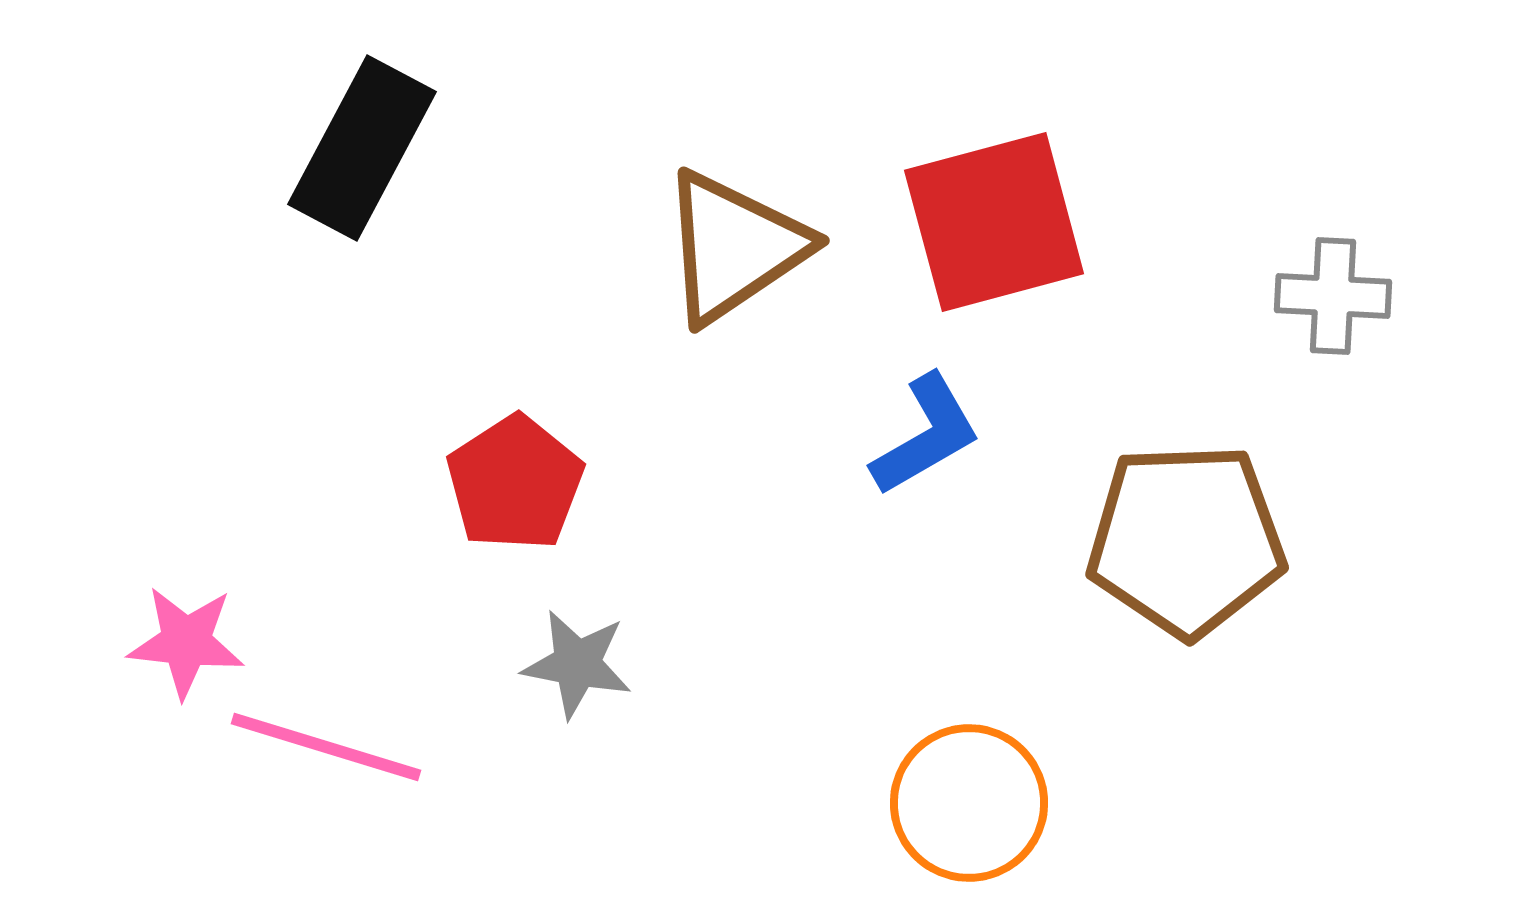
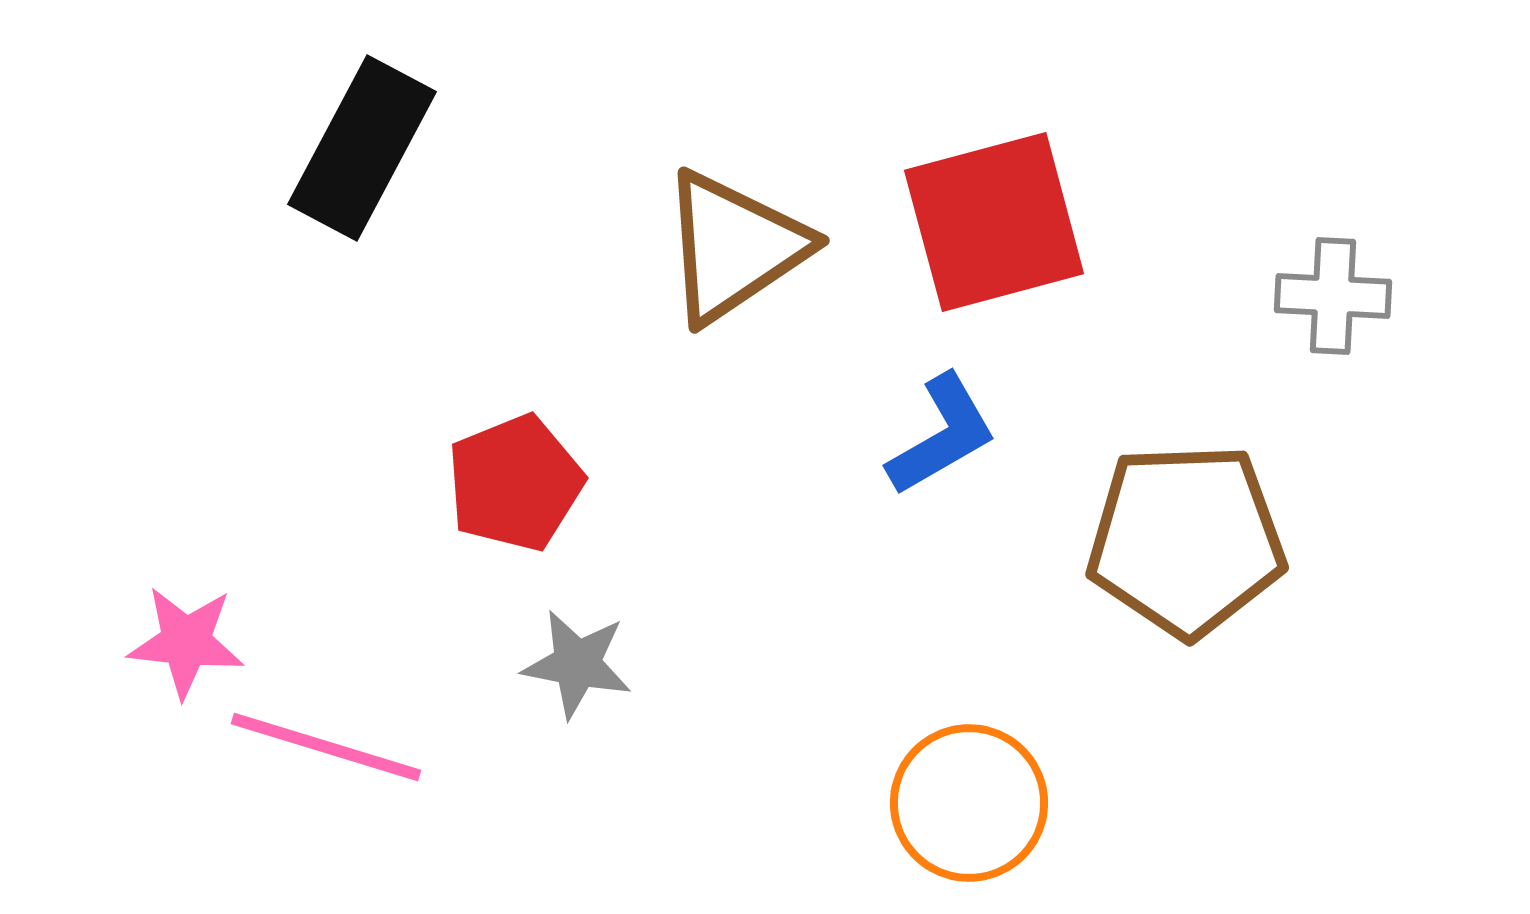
blue L-shape: moved 16 px right
red pentagon: rotated 11 degrees clockwise
